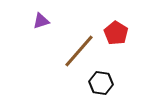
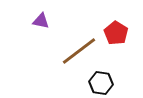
purple triangle: rotated 30 degrees clockwise
brown line: rotated 12 degrees clockwise
